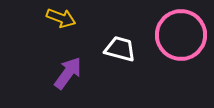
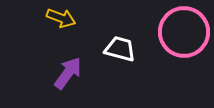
pink circle: moved 3 px right, 3 px up
